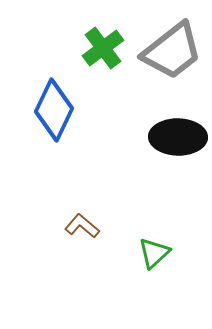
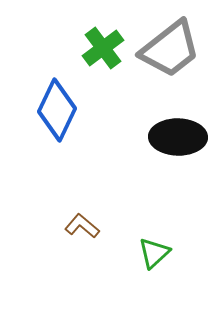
gray trapezoid: moved 2 px left, 2 px up
blue diamond: moved 3 px right
